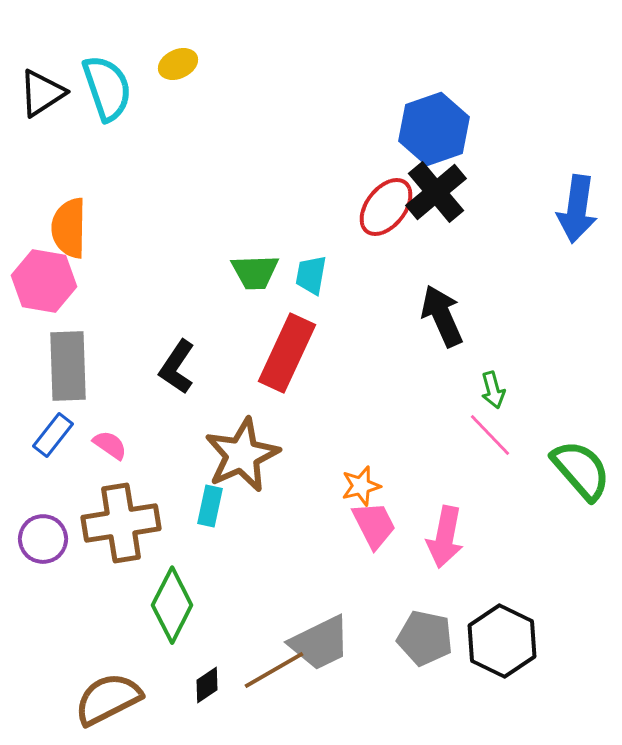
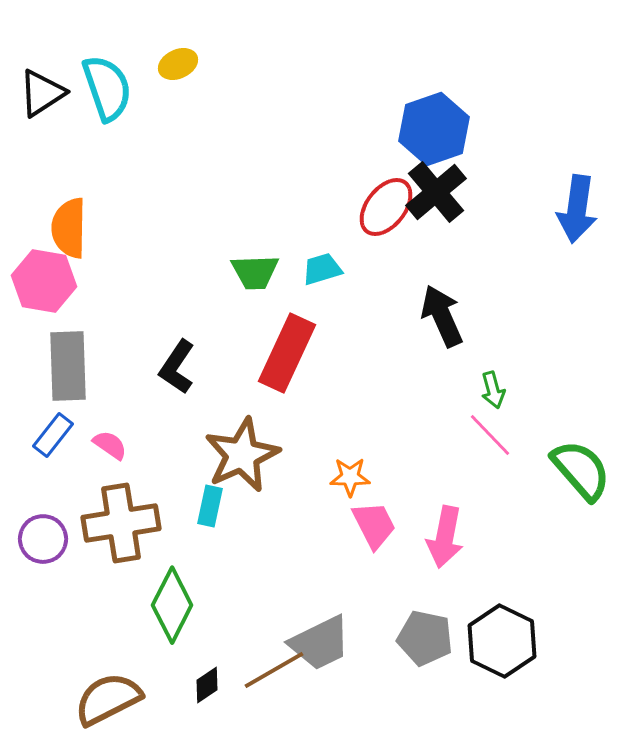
cyan trapezoid: moved 11 px right, 6 px up; rotated 63 degrees clockwise
orange star: moved 11 px left, 9 px up; rotated 15 degrees clockwise
